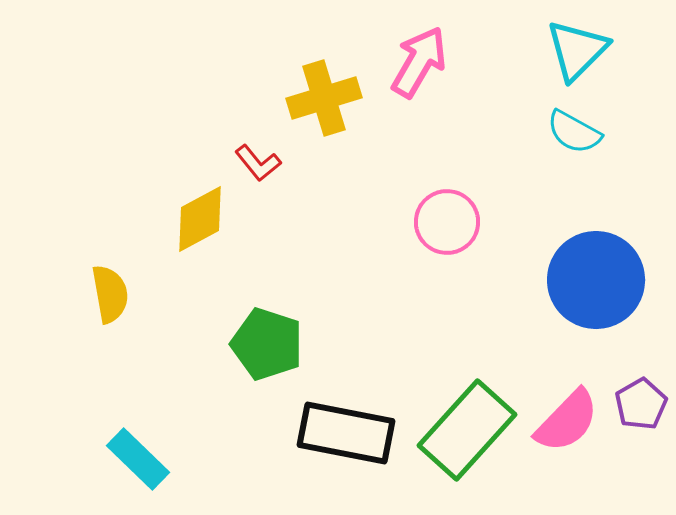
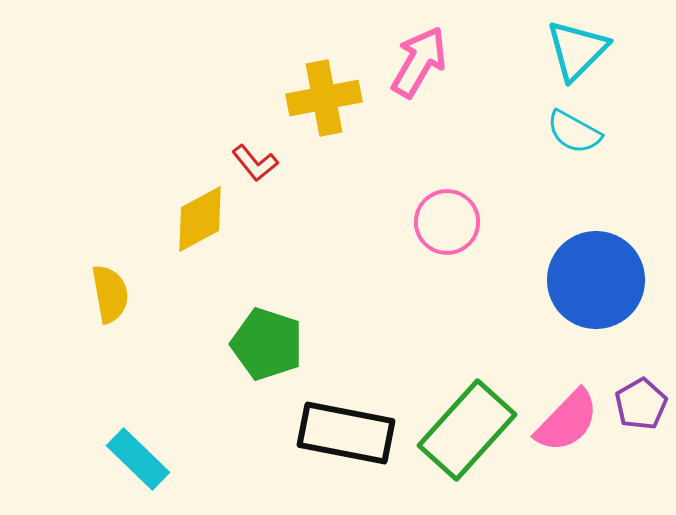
yellow cross: rotated 6 degrees clockwise
red L-shape: moved 3 px left
